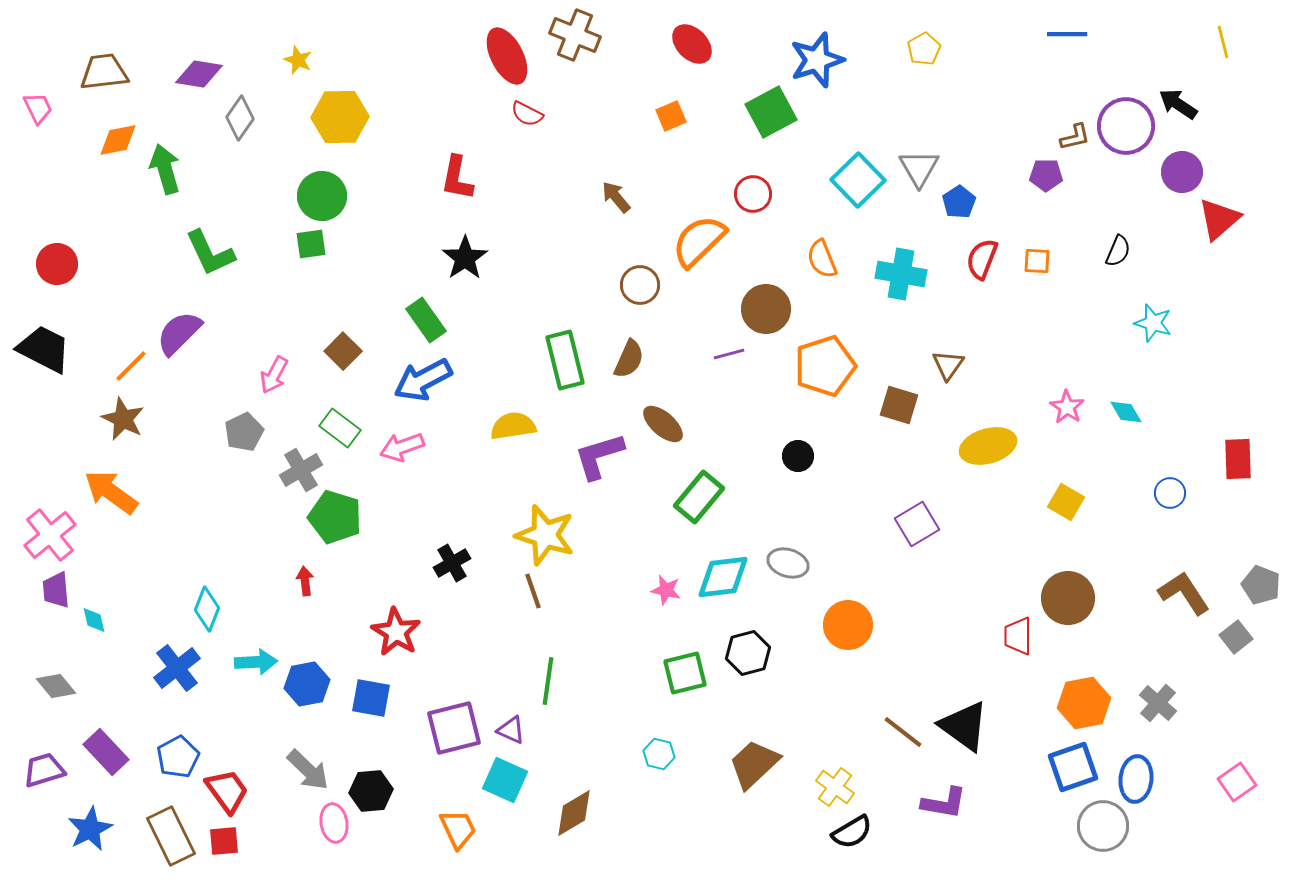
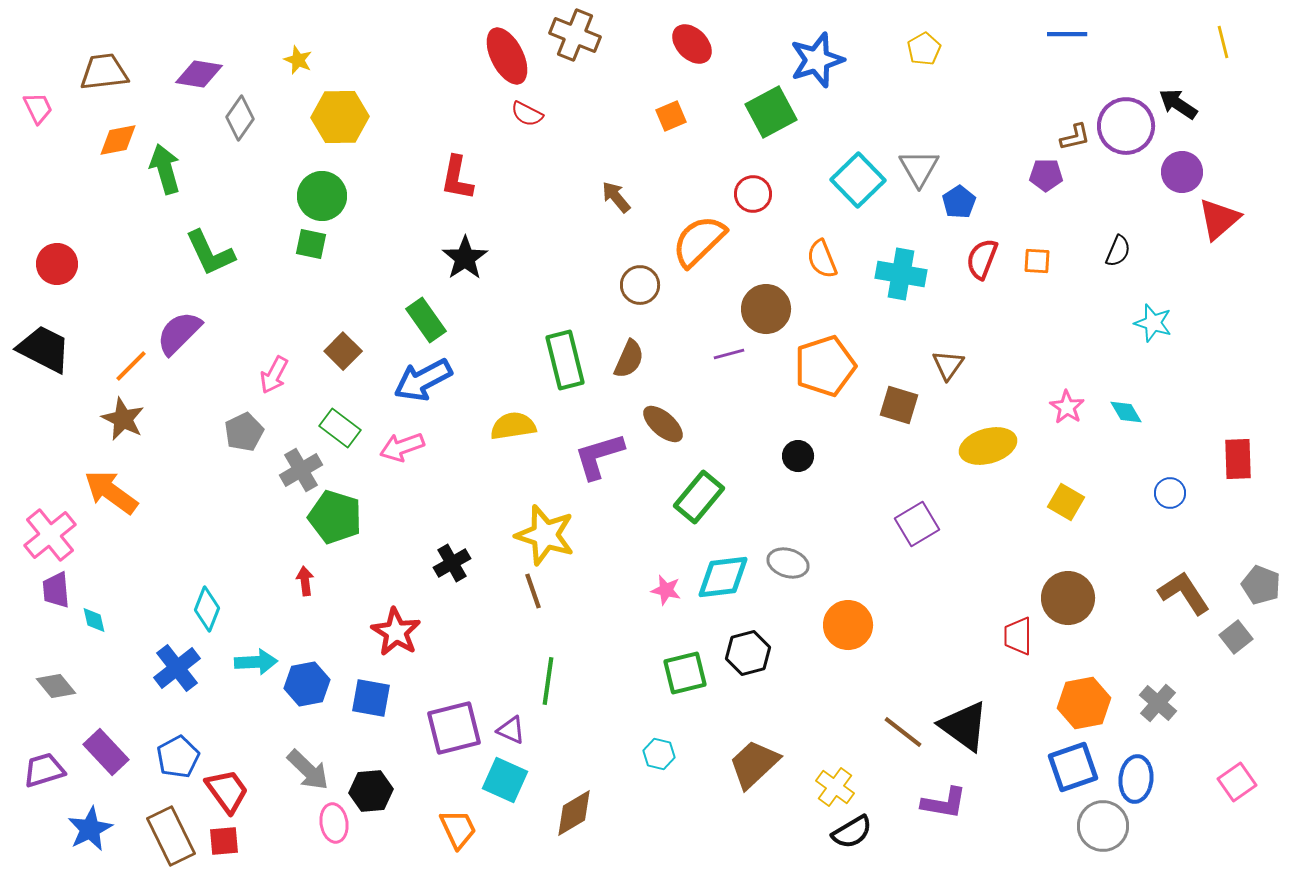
green square at (311, 244): rotated 20 degrees clockwise
